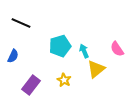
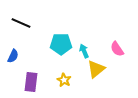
cyan pentagon: moved 1 px right, 2 px up; rotated 15 degrees clockwise
purple rectangle: moved 3 px up; rotated 30 degrees counterclockwise
